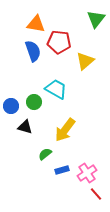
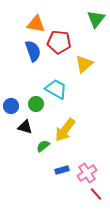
yellow triangle: moved 1 px left, 3 px down
green circle: moved 2 px right, 2 px down
green semicircle: moved 2 px left, 8 px up
